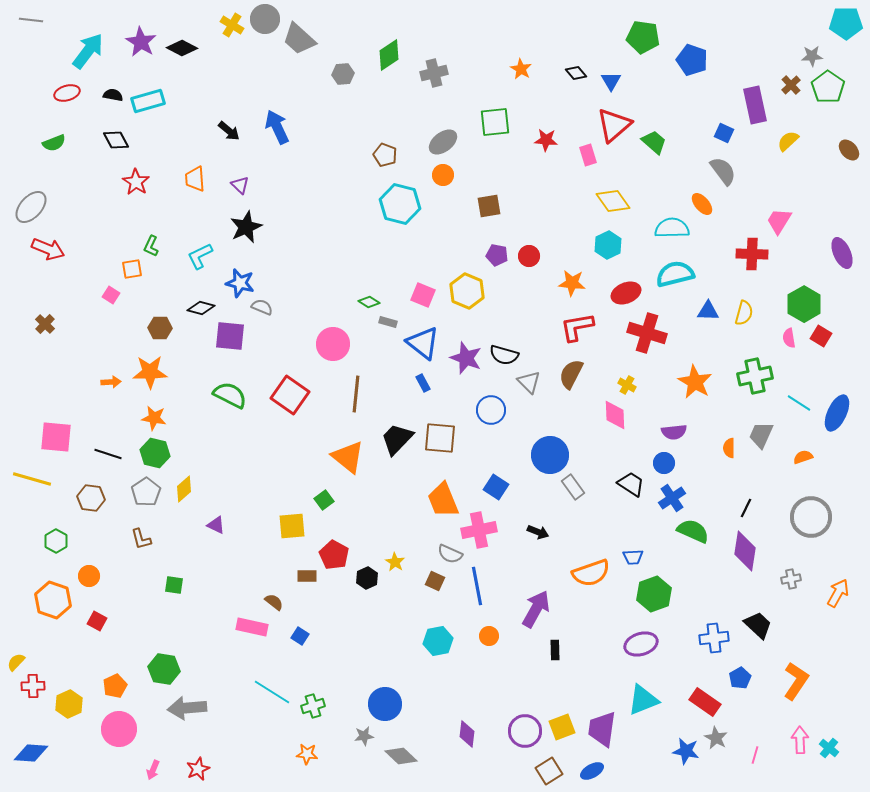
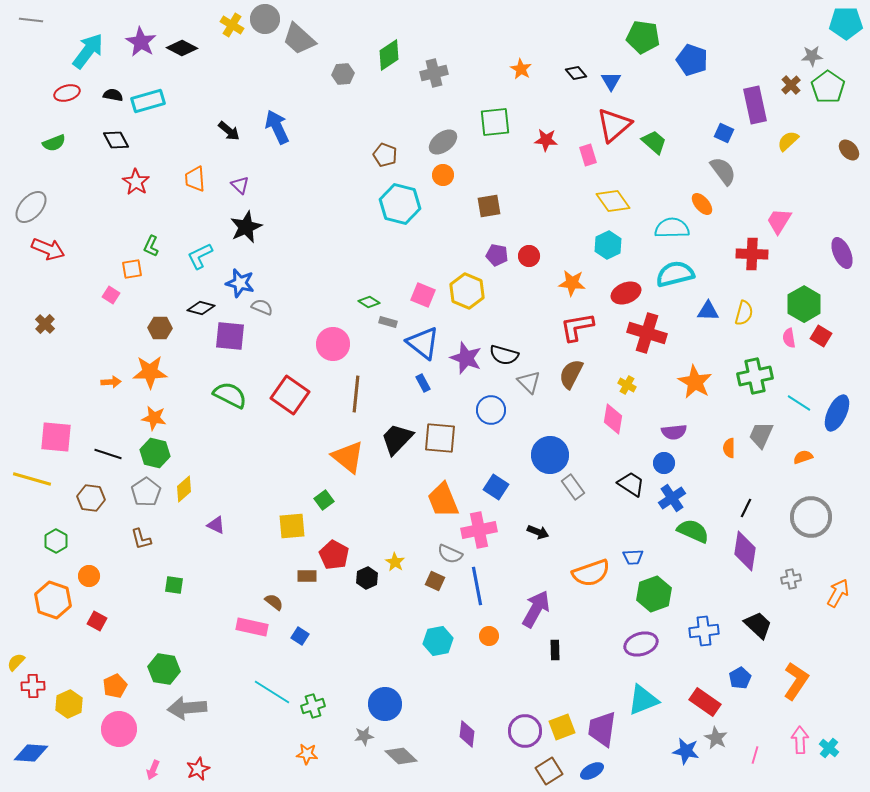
pink diamond at (615, 415): moved 2 px left, 4 px down; rotated 12 degrees clockwise
blue cross at (714, 638): moved 10 px left, 7 px up
